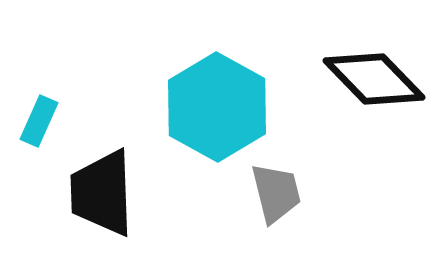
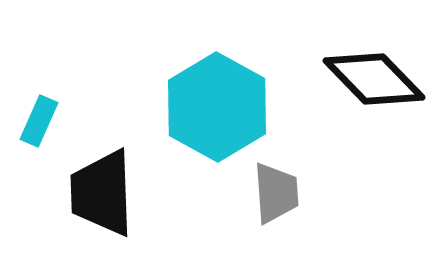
gray trapezoid: rotated 10 degrees clockwise
